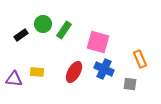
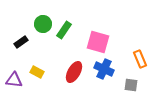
black rectangle: moved 7 px down
yellow rectangle: rotated 24 degrees clockwise
purple triangle: moved 1 px down
gray square: moved 1 px right, 1 px down
